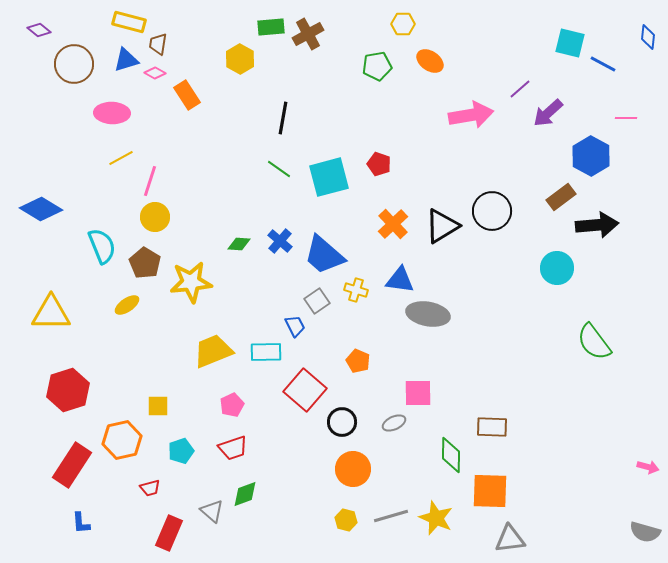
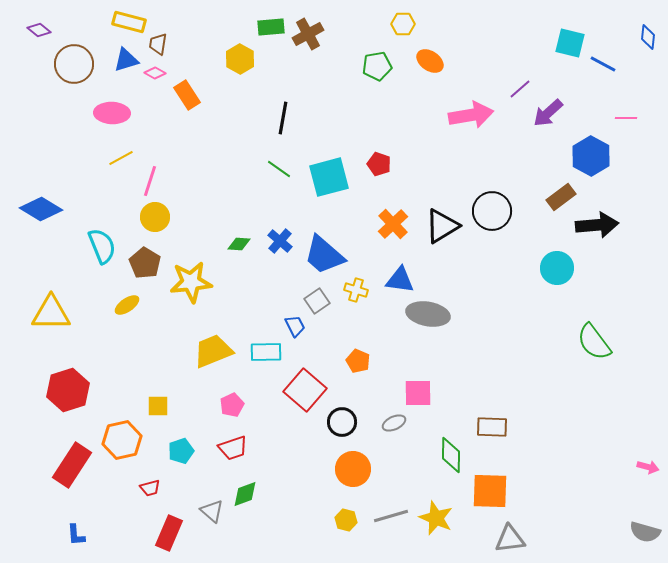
blue L-shape at (81, 523): moved 5 px left, 12 px down
